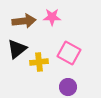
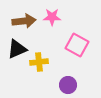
black triangle: rotated 15 degrees clockwise
pink square: moved 8 px right, 8 px up
purple circle: moved 2 px up
